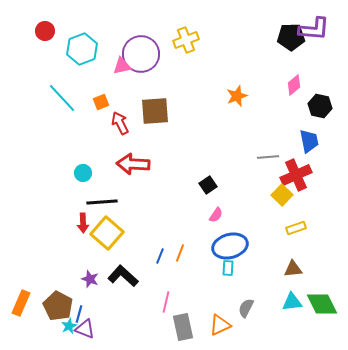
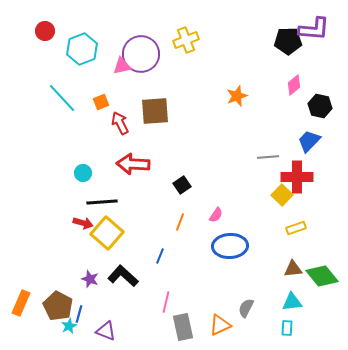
black pentagon at (291, 37): moved 3 px left, 4 px down
blue trapezoid at (309, 141): rotated 125 degrees counterclockwise
red cross at (296, 175): moved 1 px right, 2 px down; rotated 24 degrees clockwise
black square at (208, 185): moved 26 px left
red arrow at (83, 223): rotated 72 degrees counterclockwise
blue ellipse at (230, 246): rotated 12 degrees clockwise
orange line at (180, 253): moved 31 px up
cyan rectangle at (228, 268): moved 59 px right, 60 px down
green diamond at (322, 304): moved 28 px up; rotated 12 degrees counterclockwise
purple triangle at (85, 329): moved 21 px right, 2 px down
